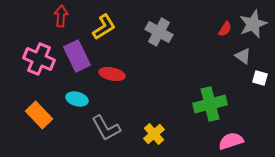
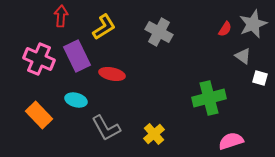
cyan ellipse: moved 1 px left, 1 px down
green cross: moved 1 px left, 6 px up
